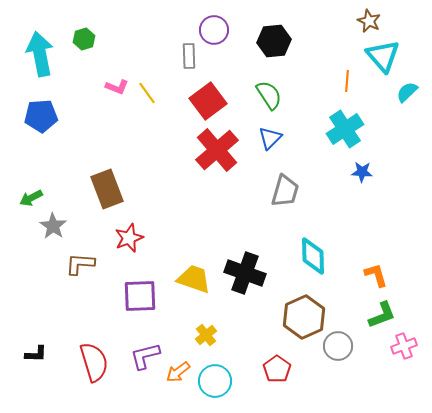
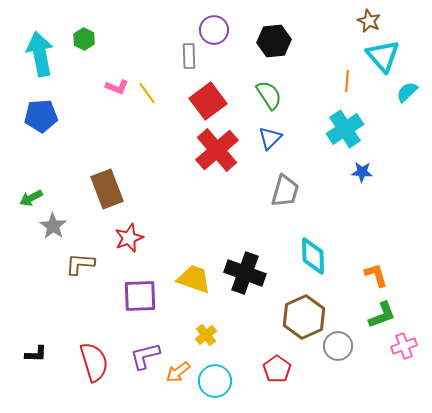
green hexagon: rotated 15 degrees counterclockwise
